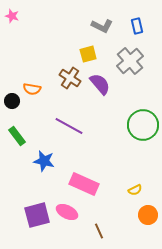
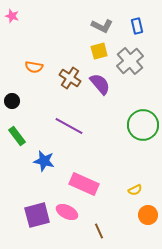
yellow square: moved 11 px right, 3 px up
orange semicircle: moved 2 px right, 22 px up
